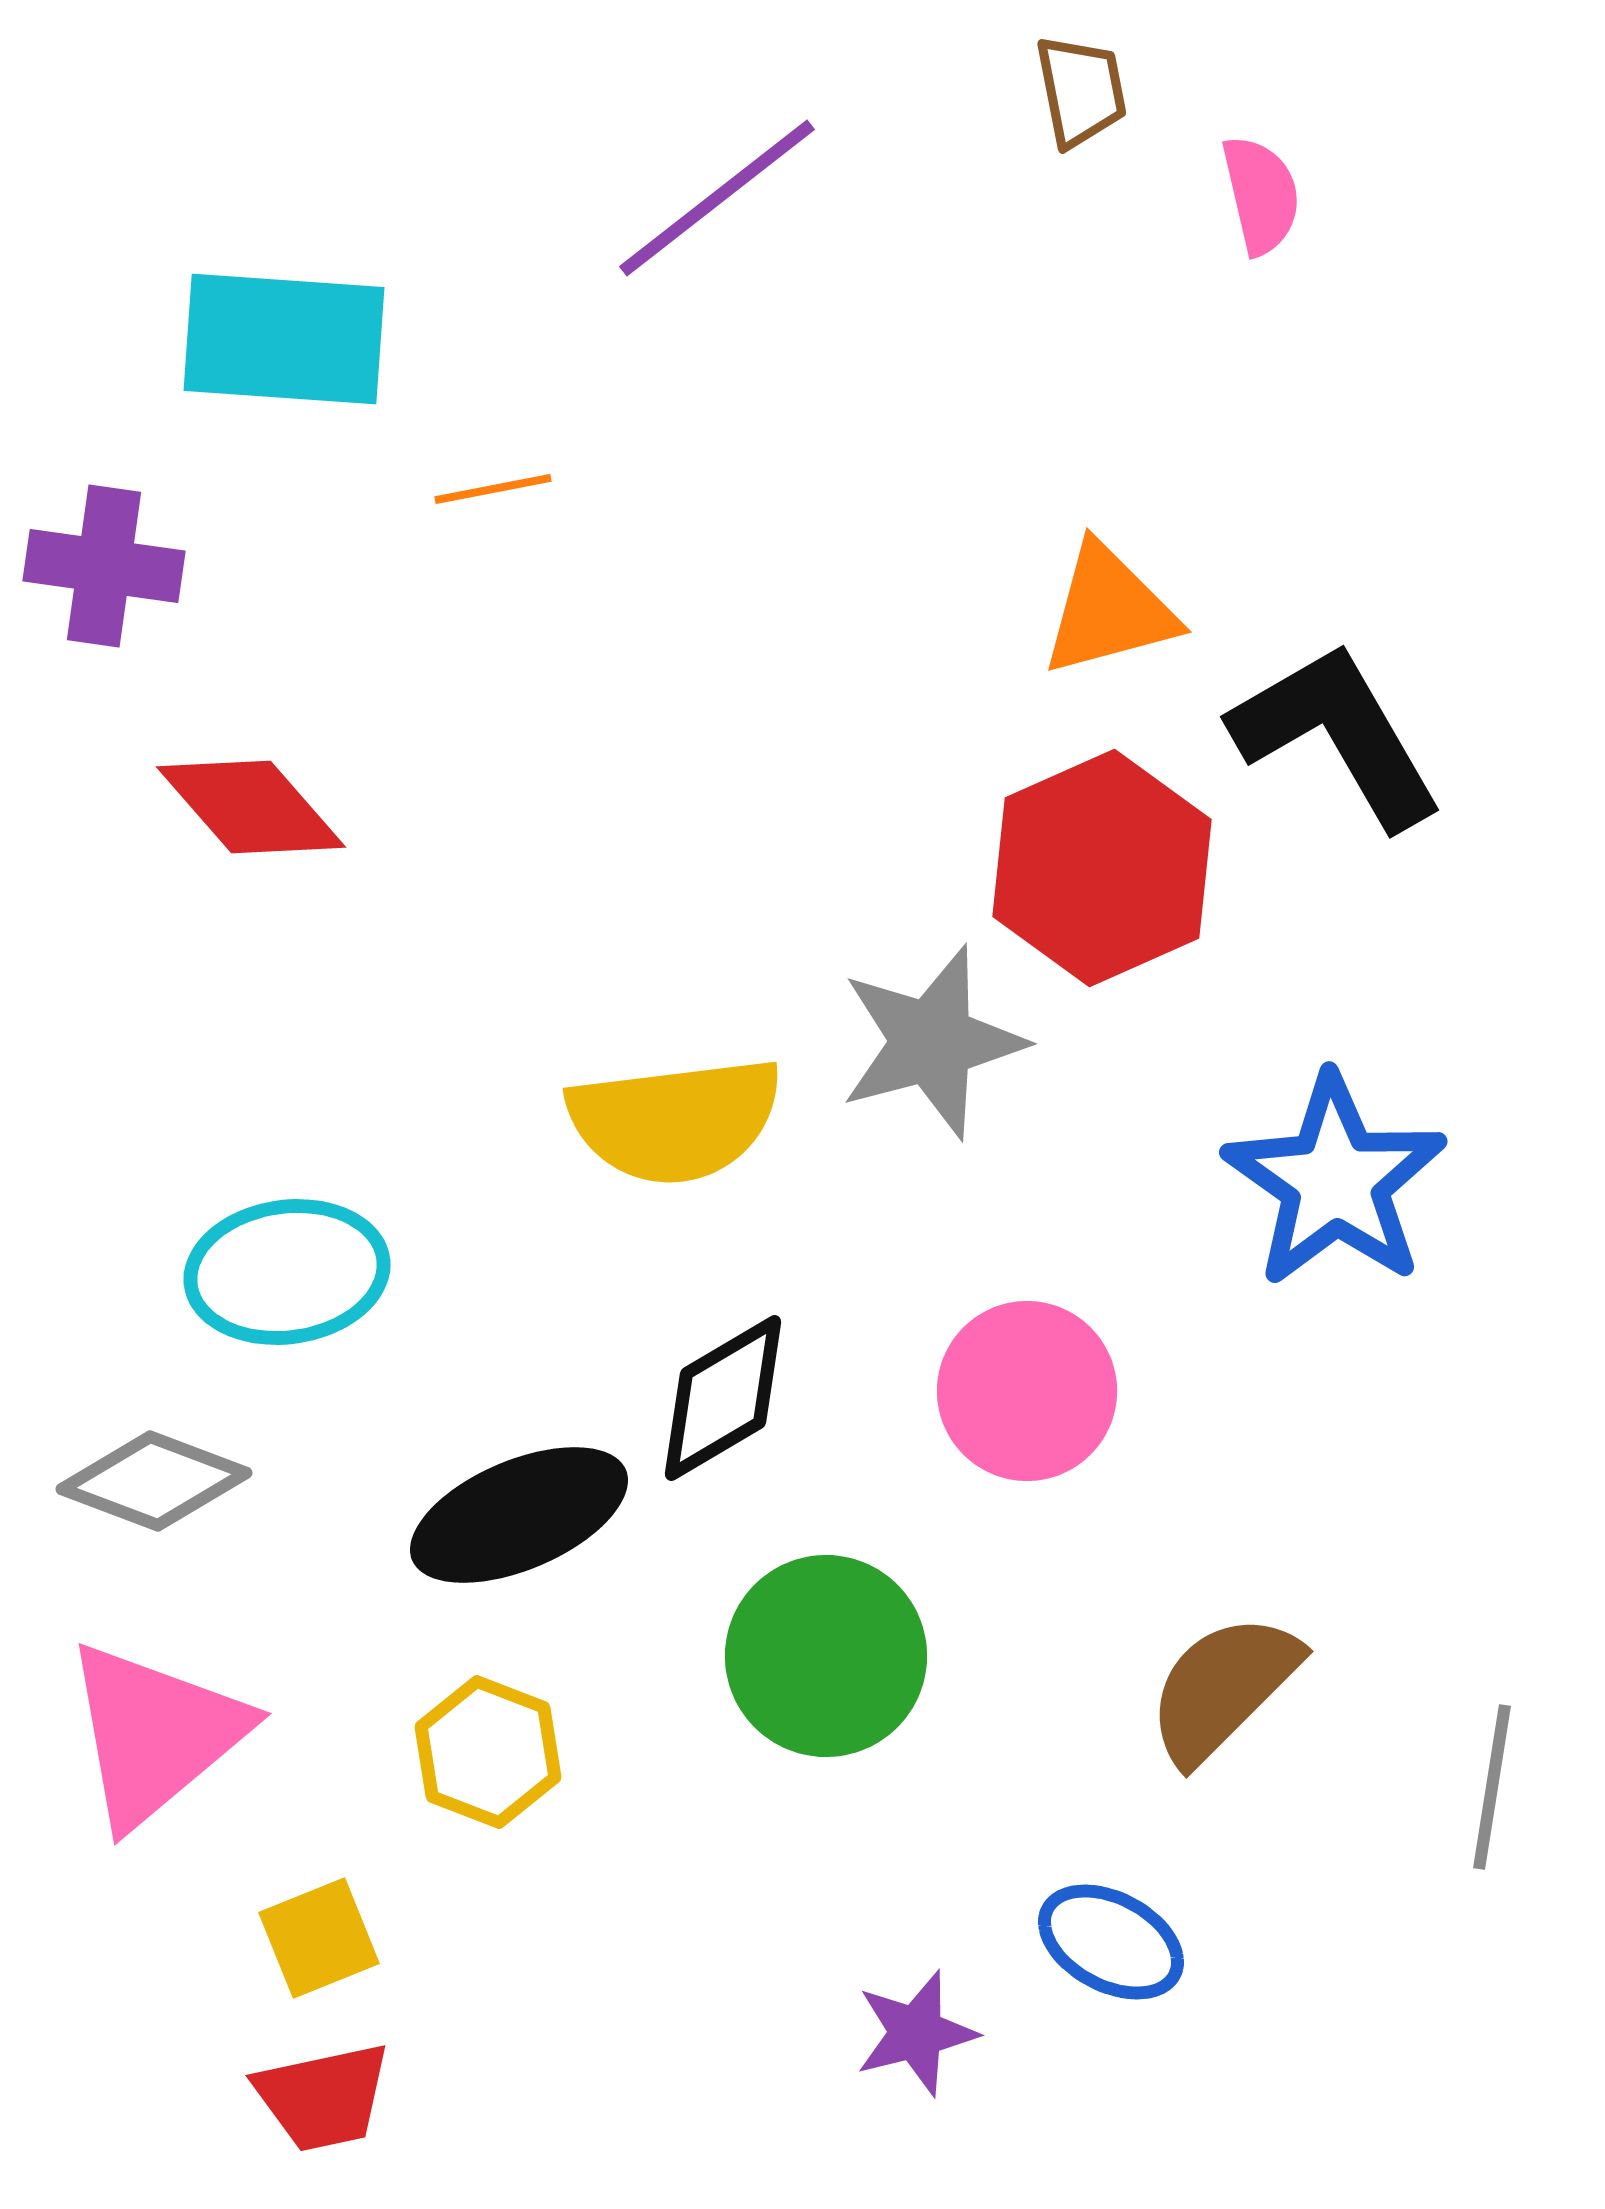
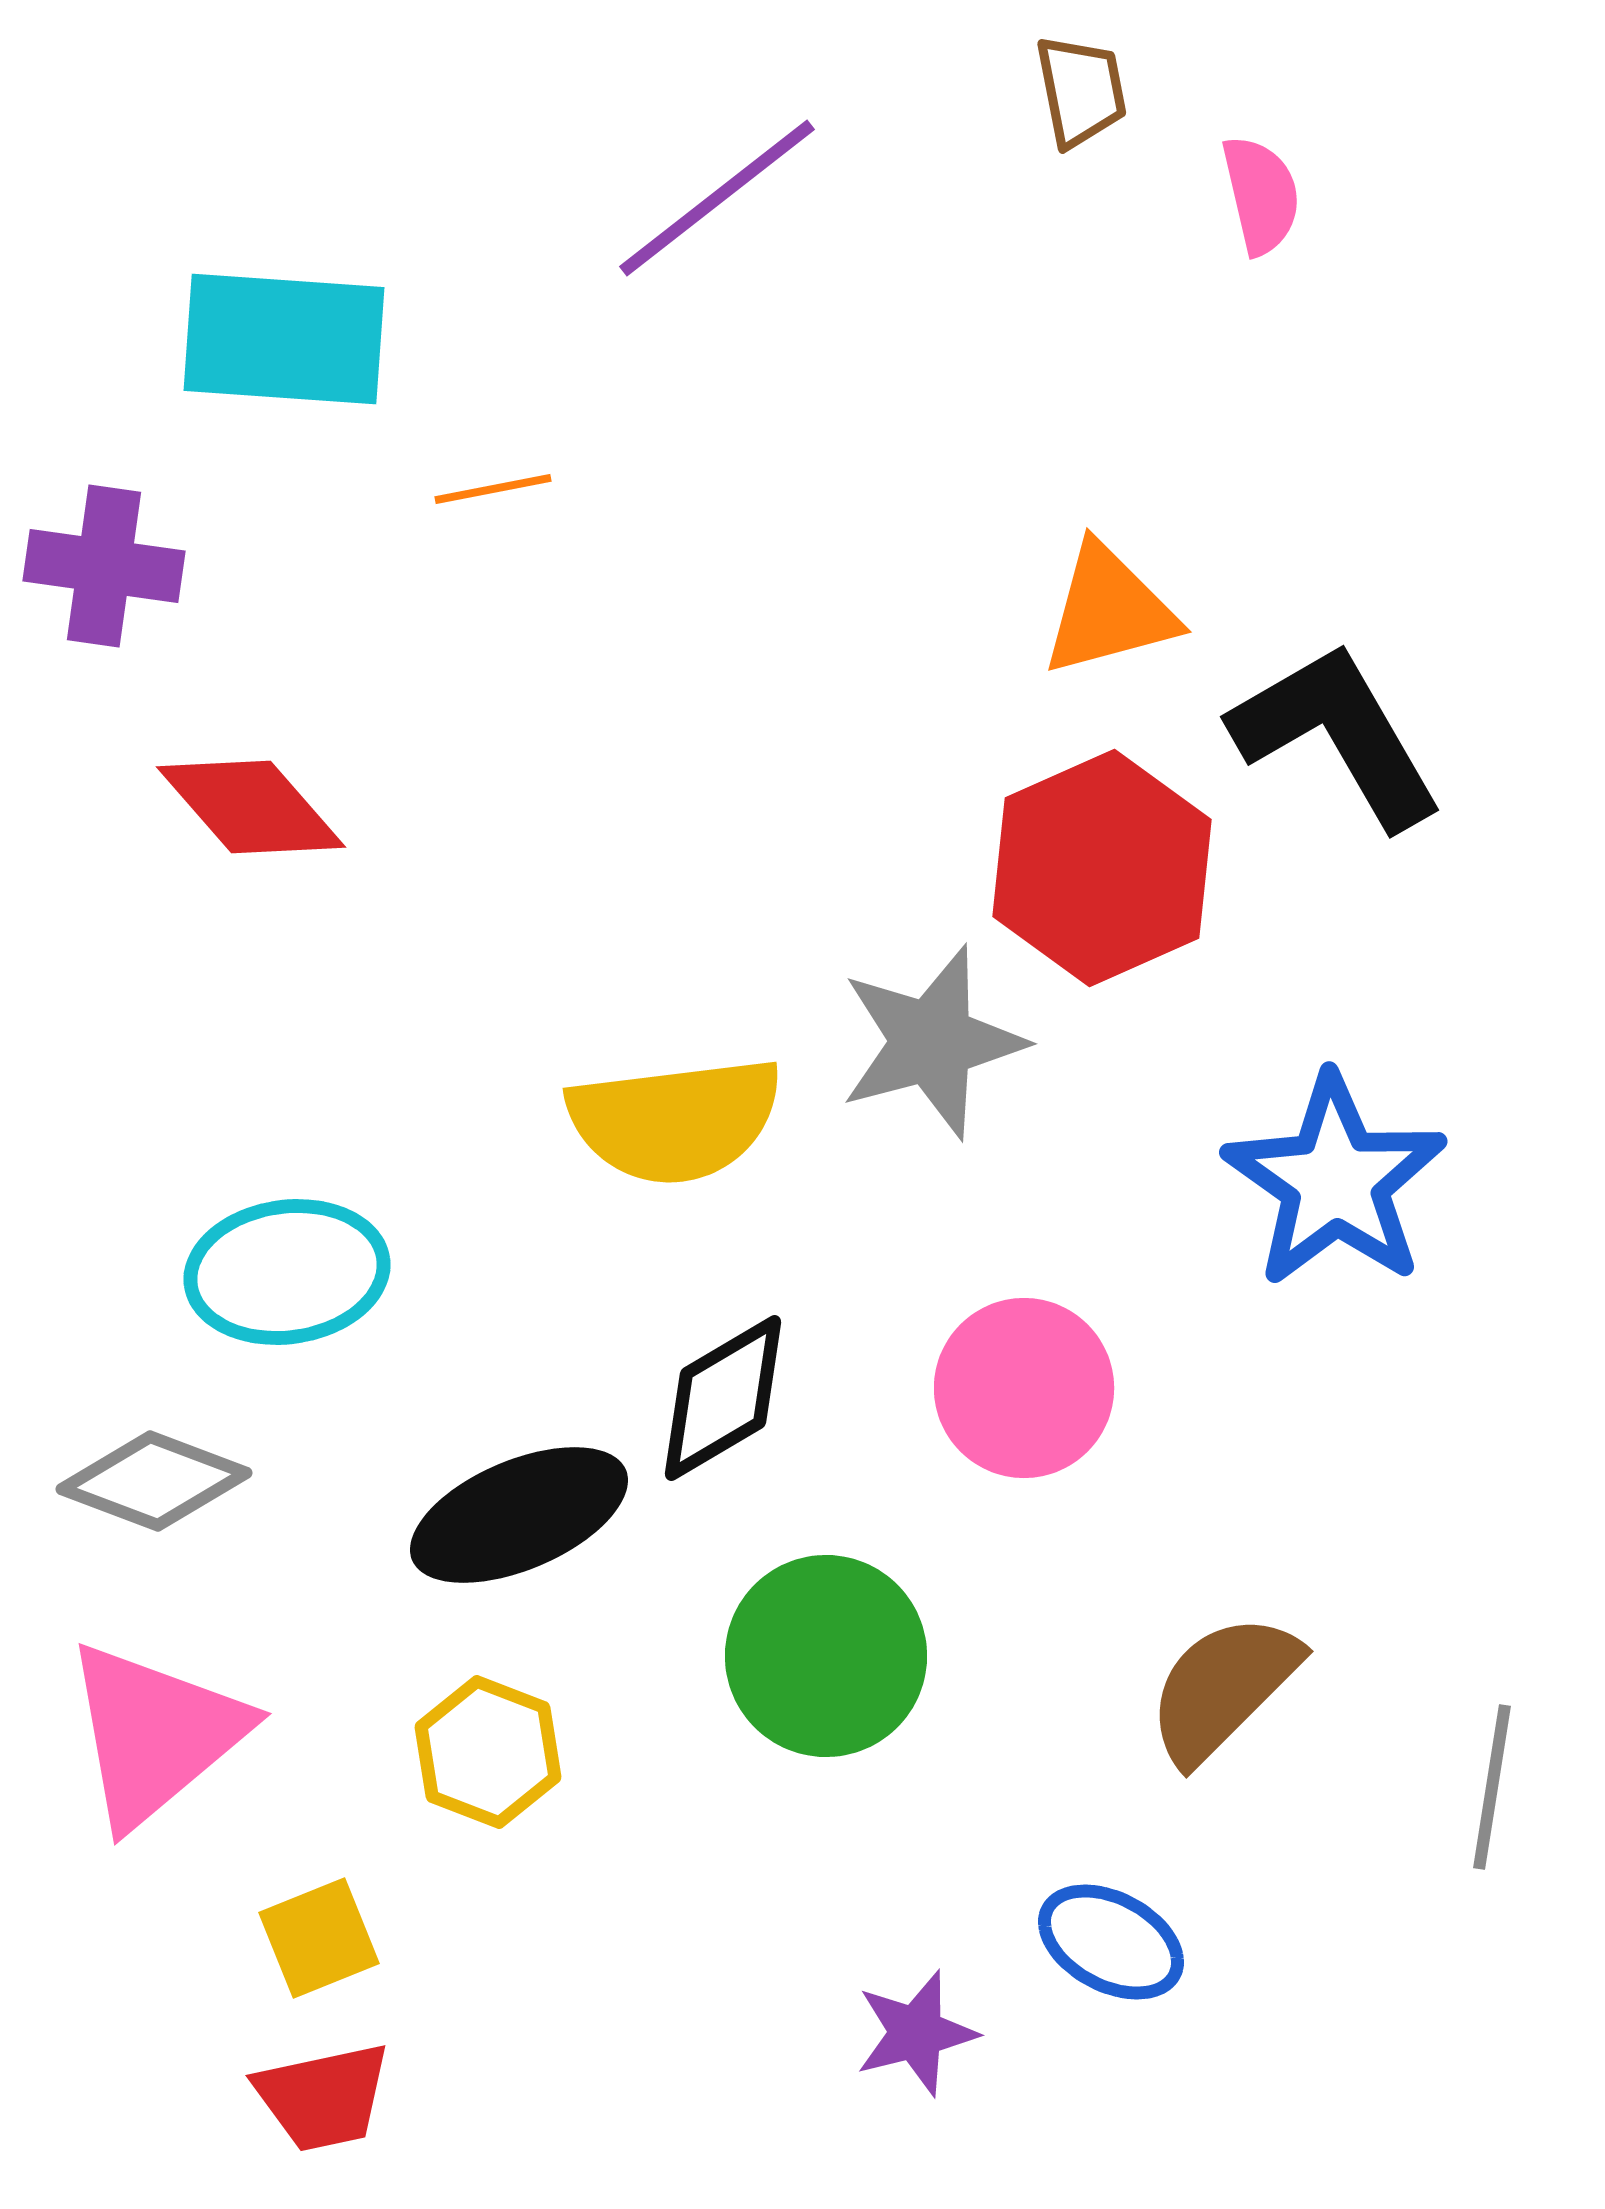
pink circle: moved 3 px left, 3 px up
